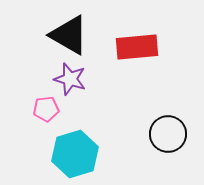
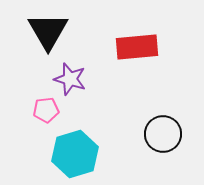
black triangle: moved 21 px left, 4 px up; rotated 30 degrees clockwise
pink pentagon: moved 1 px down
black circle: moved 5 px left
